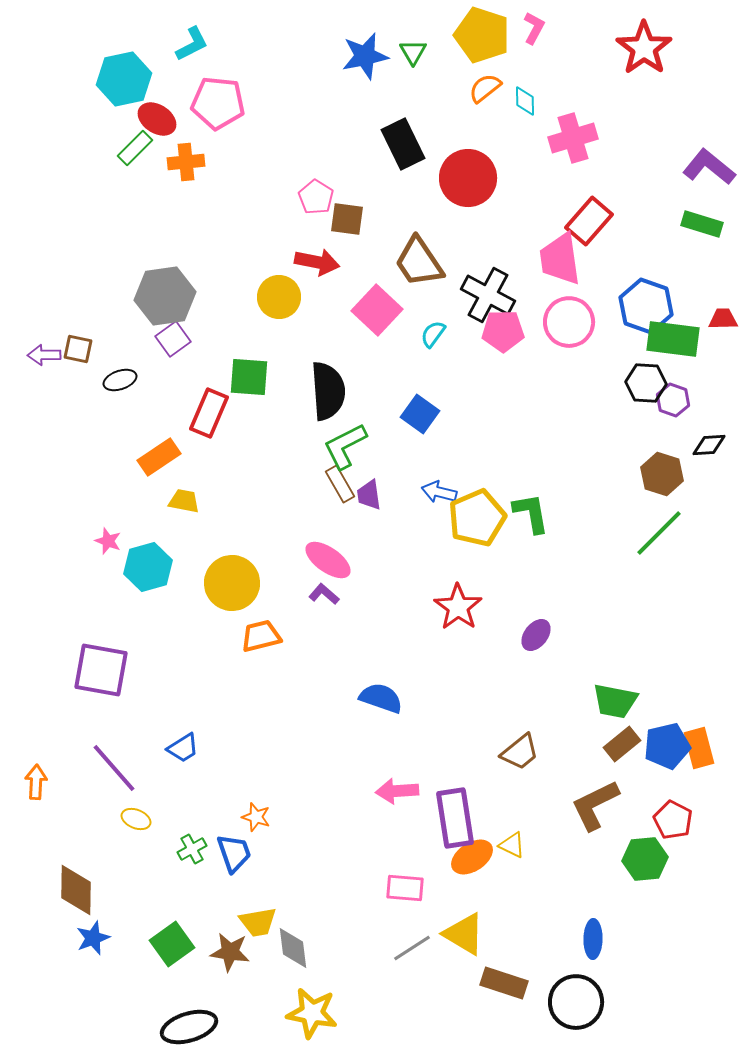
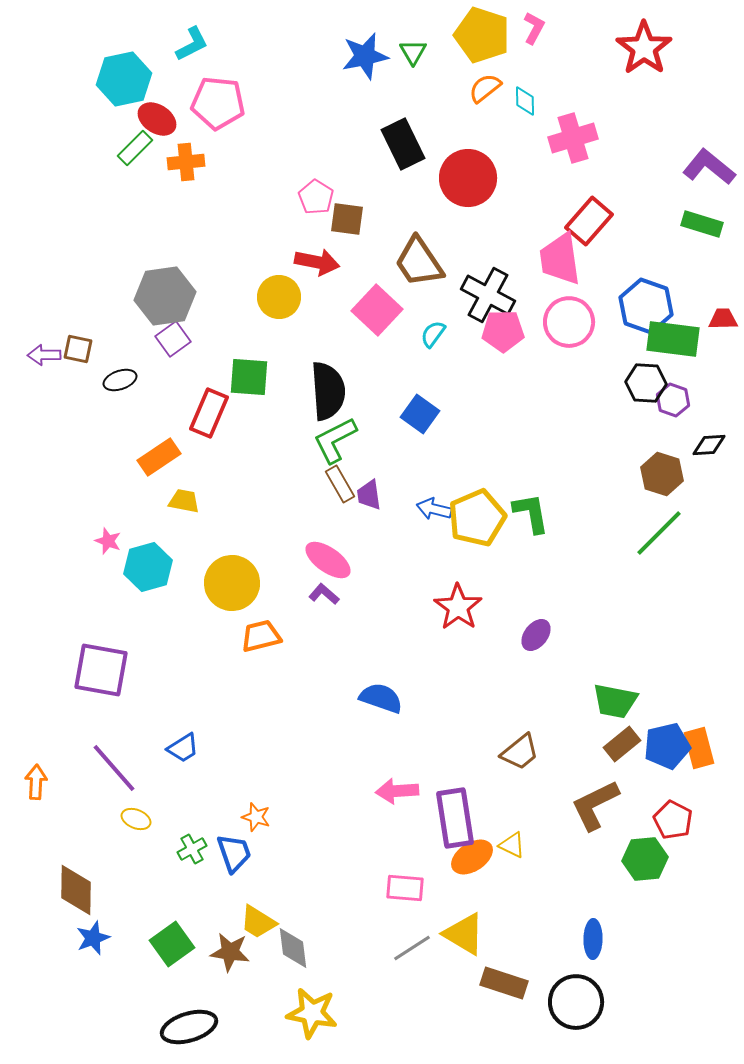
green L-shape at (345, 446): moved 10 px left, 6 px up
blue arrow at (439, 492): moved 5 px left, 17 px down
yellow trapezoid at (258, 922): rotated 42 degrees clockwise
